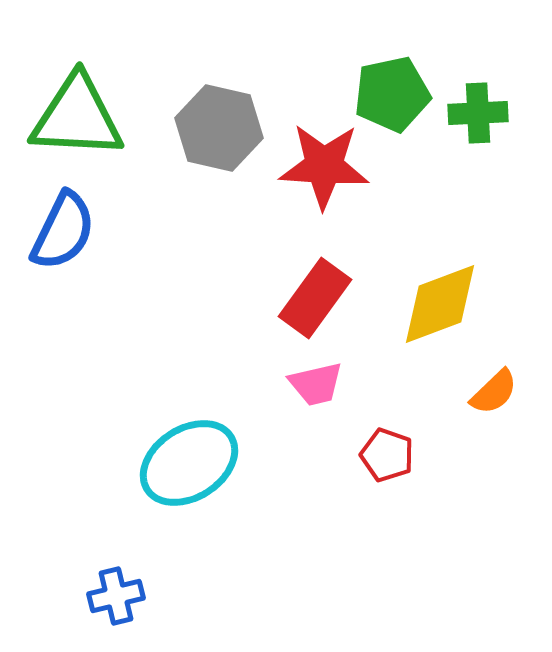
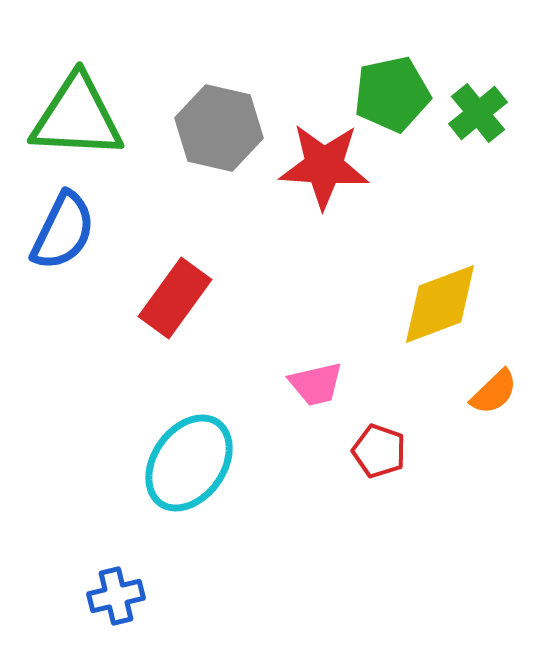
green cross: rotated 36 degrees counterclockwise
red rectangle: moved 140 px left
red pentagon: moved 8 px left, 4 px up
cyan ellipse: rotated 22 degrees counterclockwise
